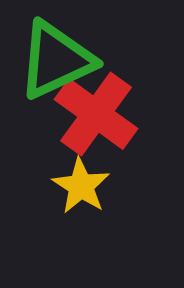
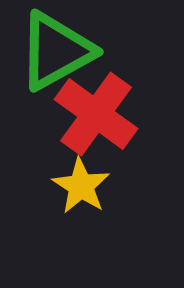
green triangle: moved 9 px up; rotated 4 degrees counterclockwise
